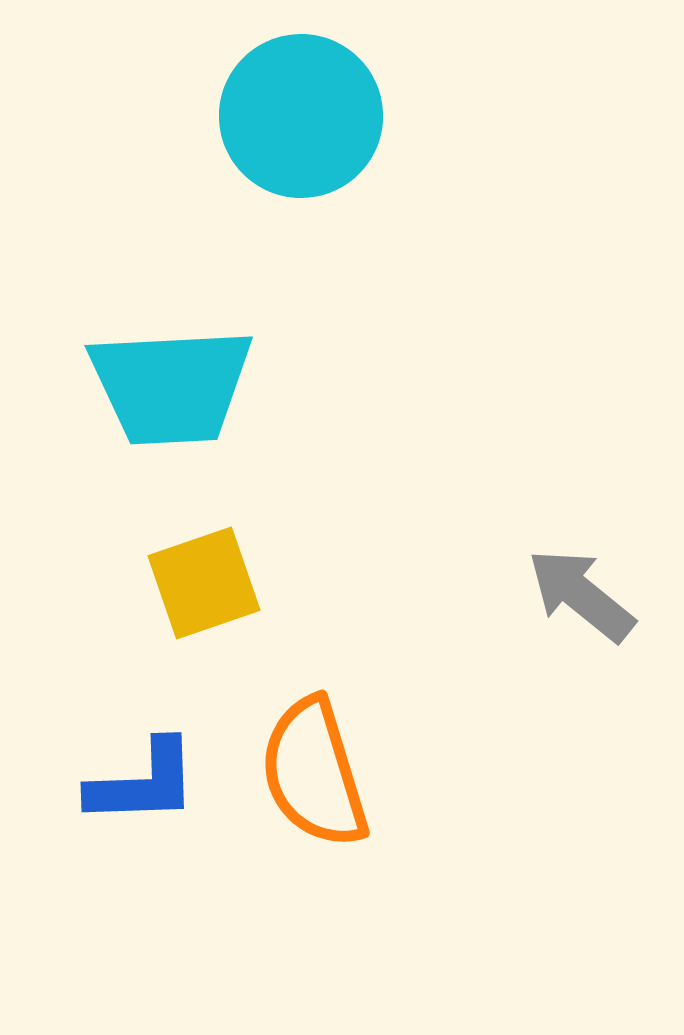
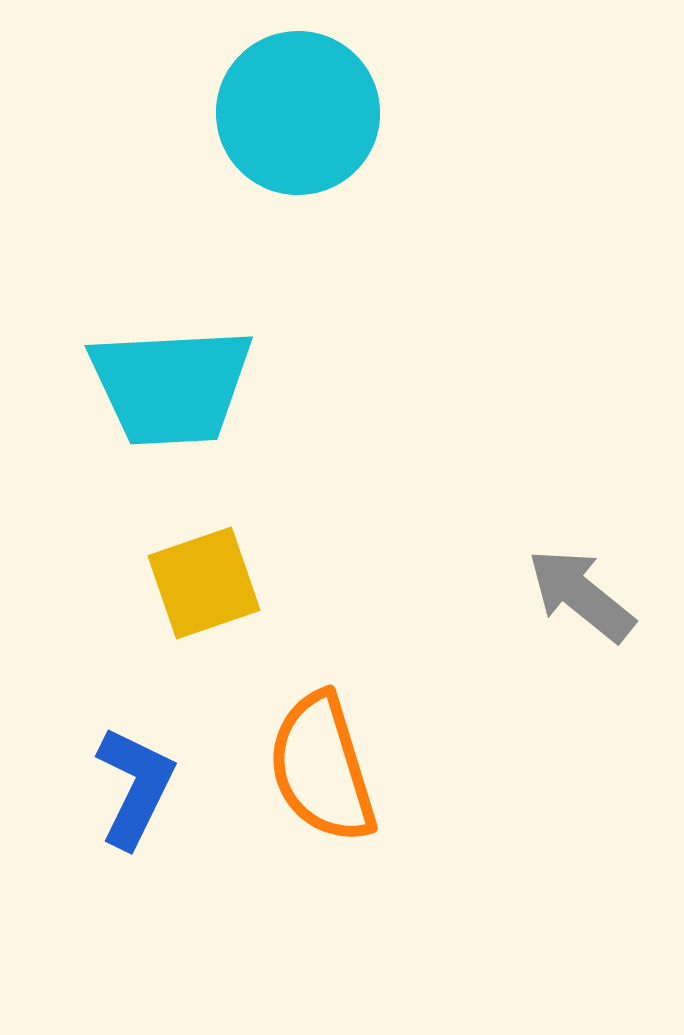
cyan circle: moved 3 px left, 3 px up
orange semicircle: moved 8 px right, 5 px up
blue L-shape: moved 8 px left, 4 px down; rotated 62 degrees counterclockwise
